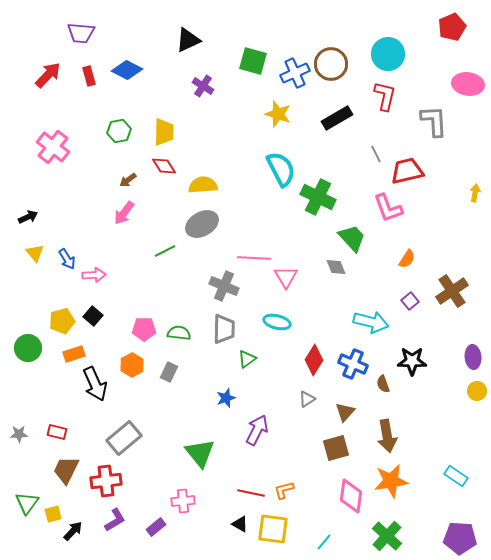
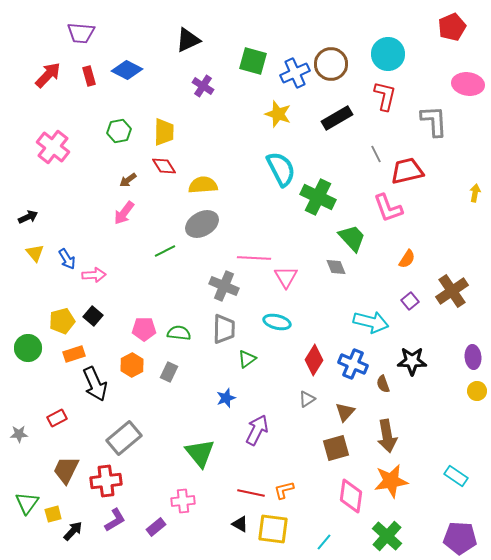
red rectangle at (57, 432): moved 14 px up; rotated 42 degrees counterclockwise
